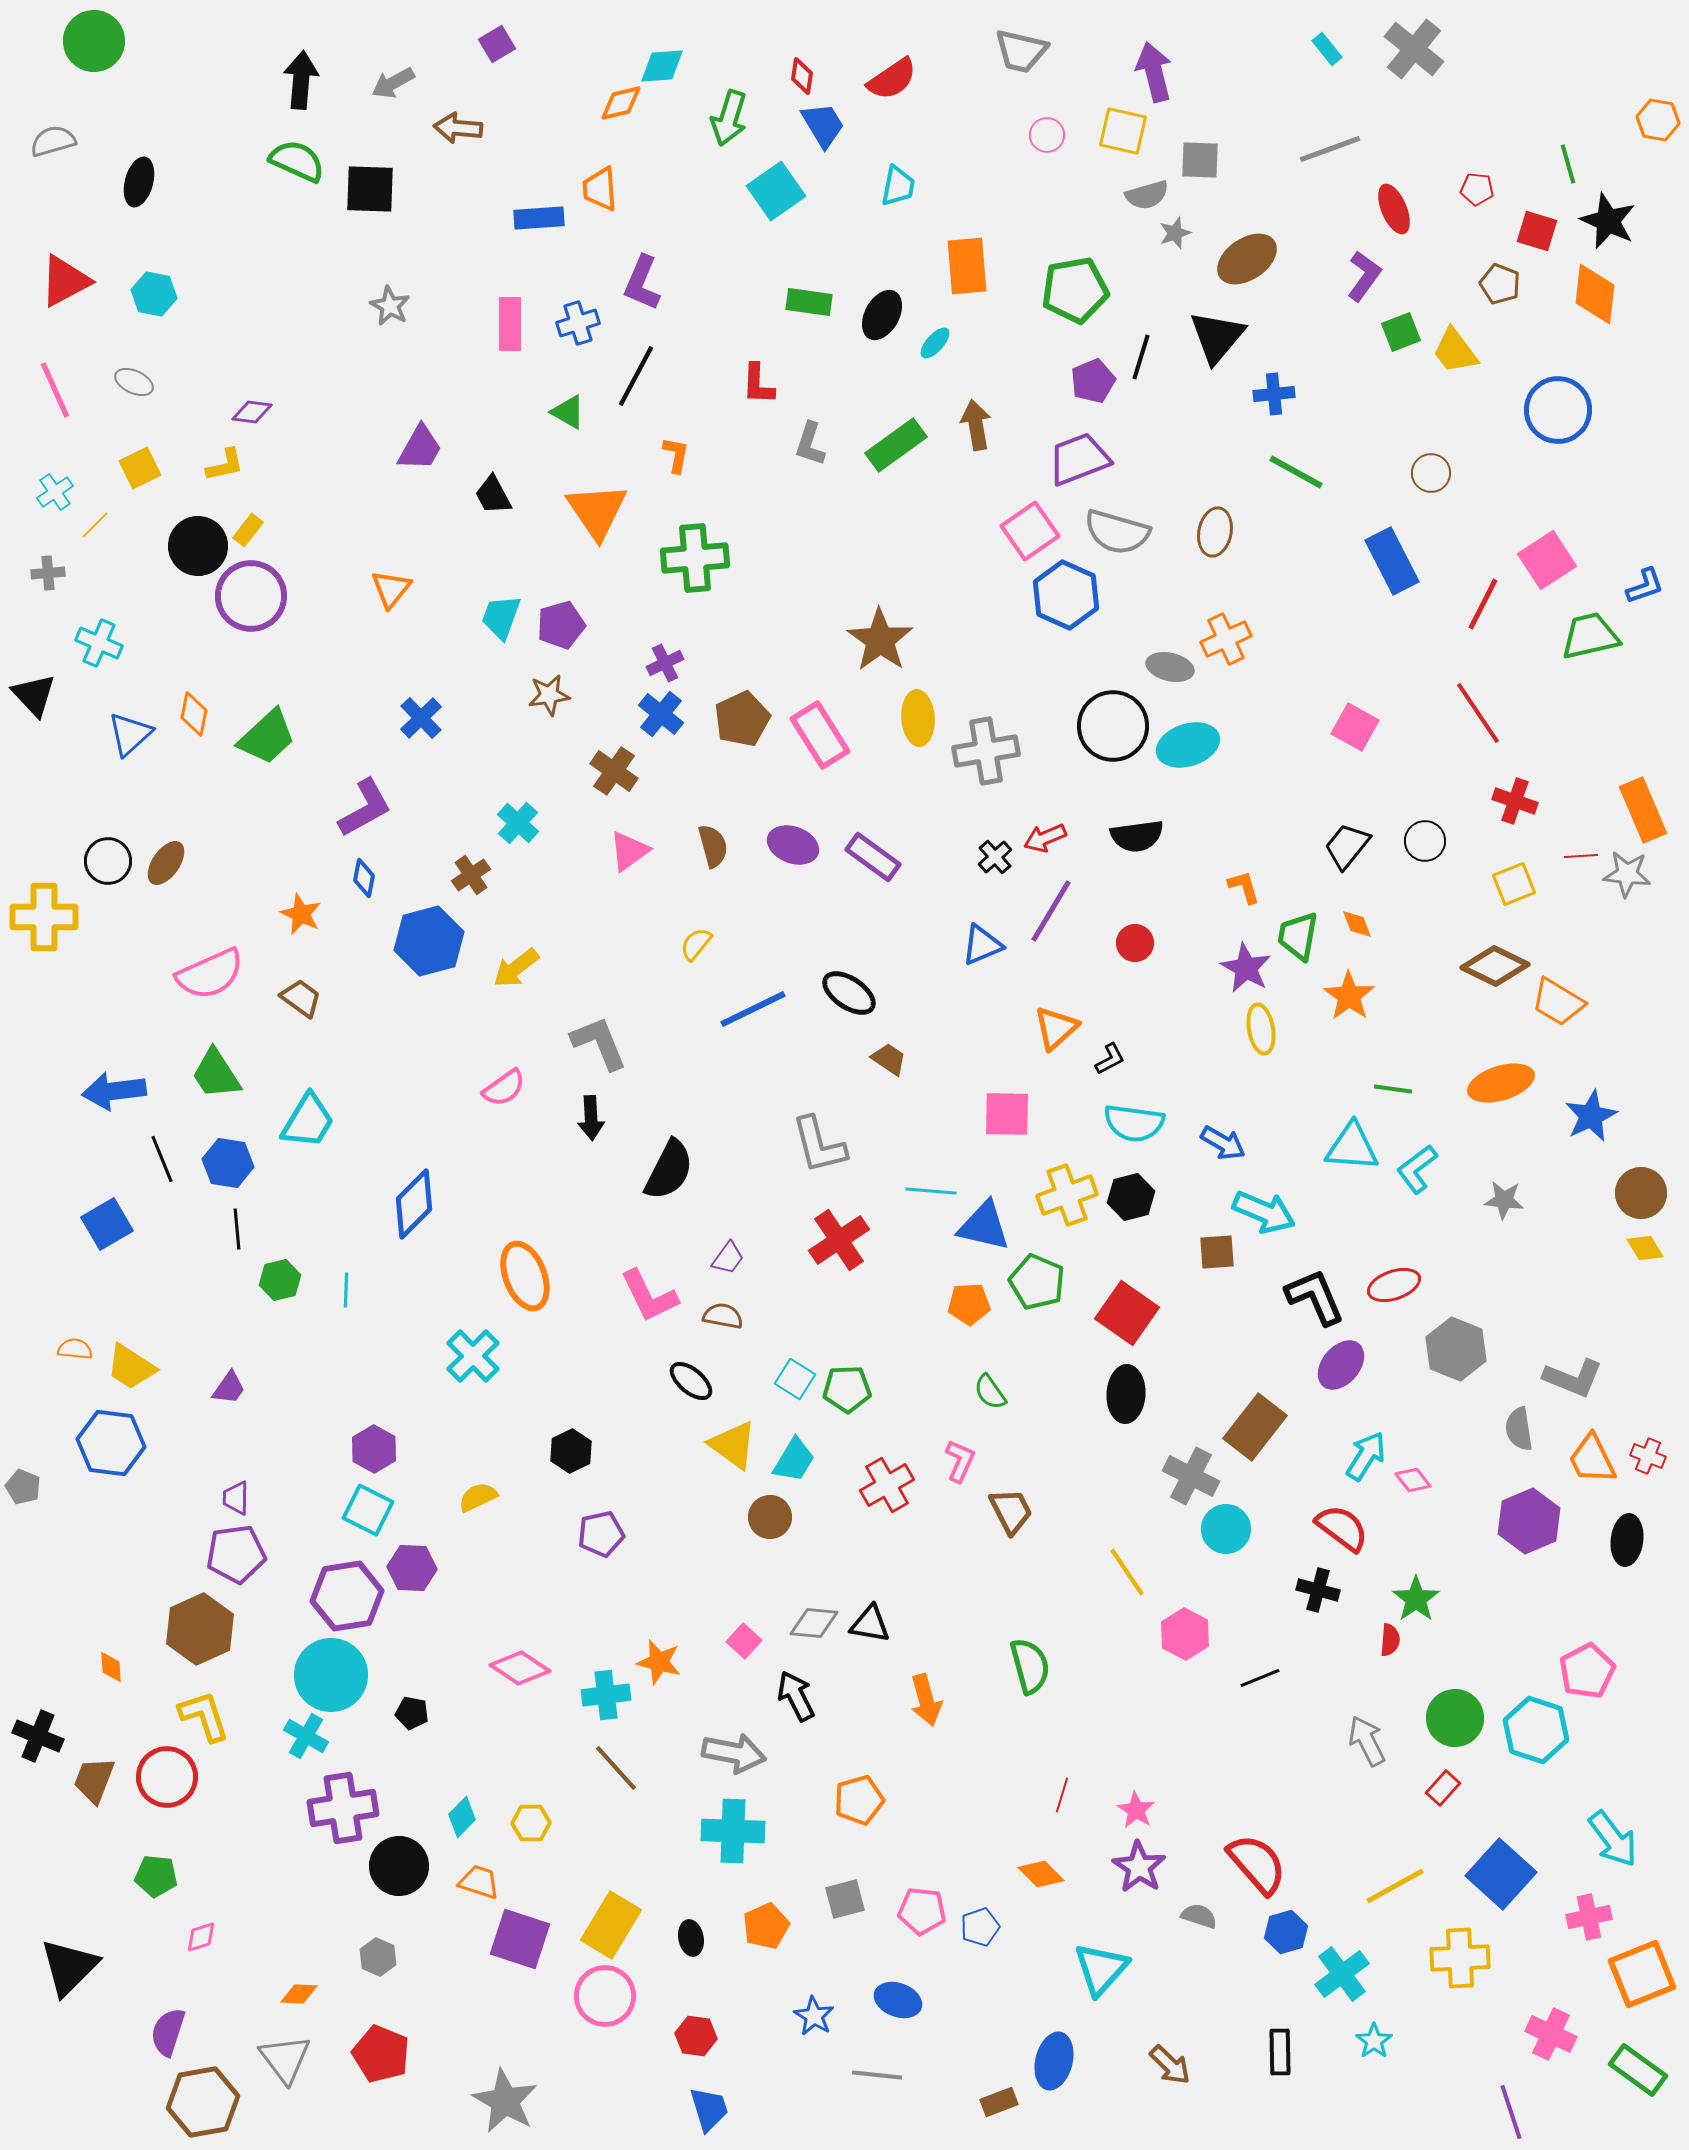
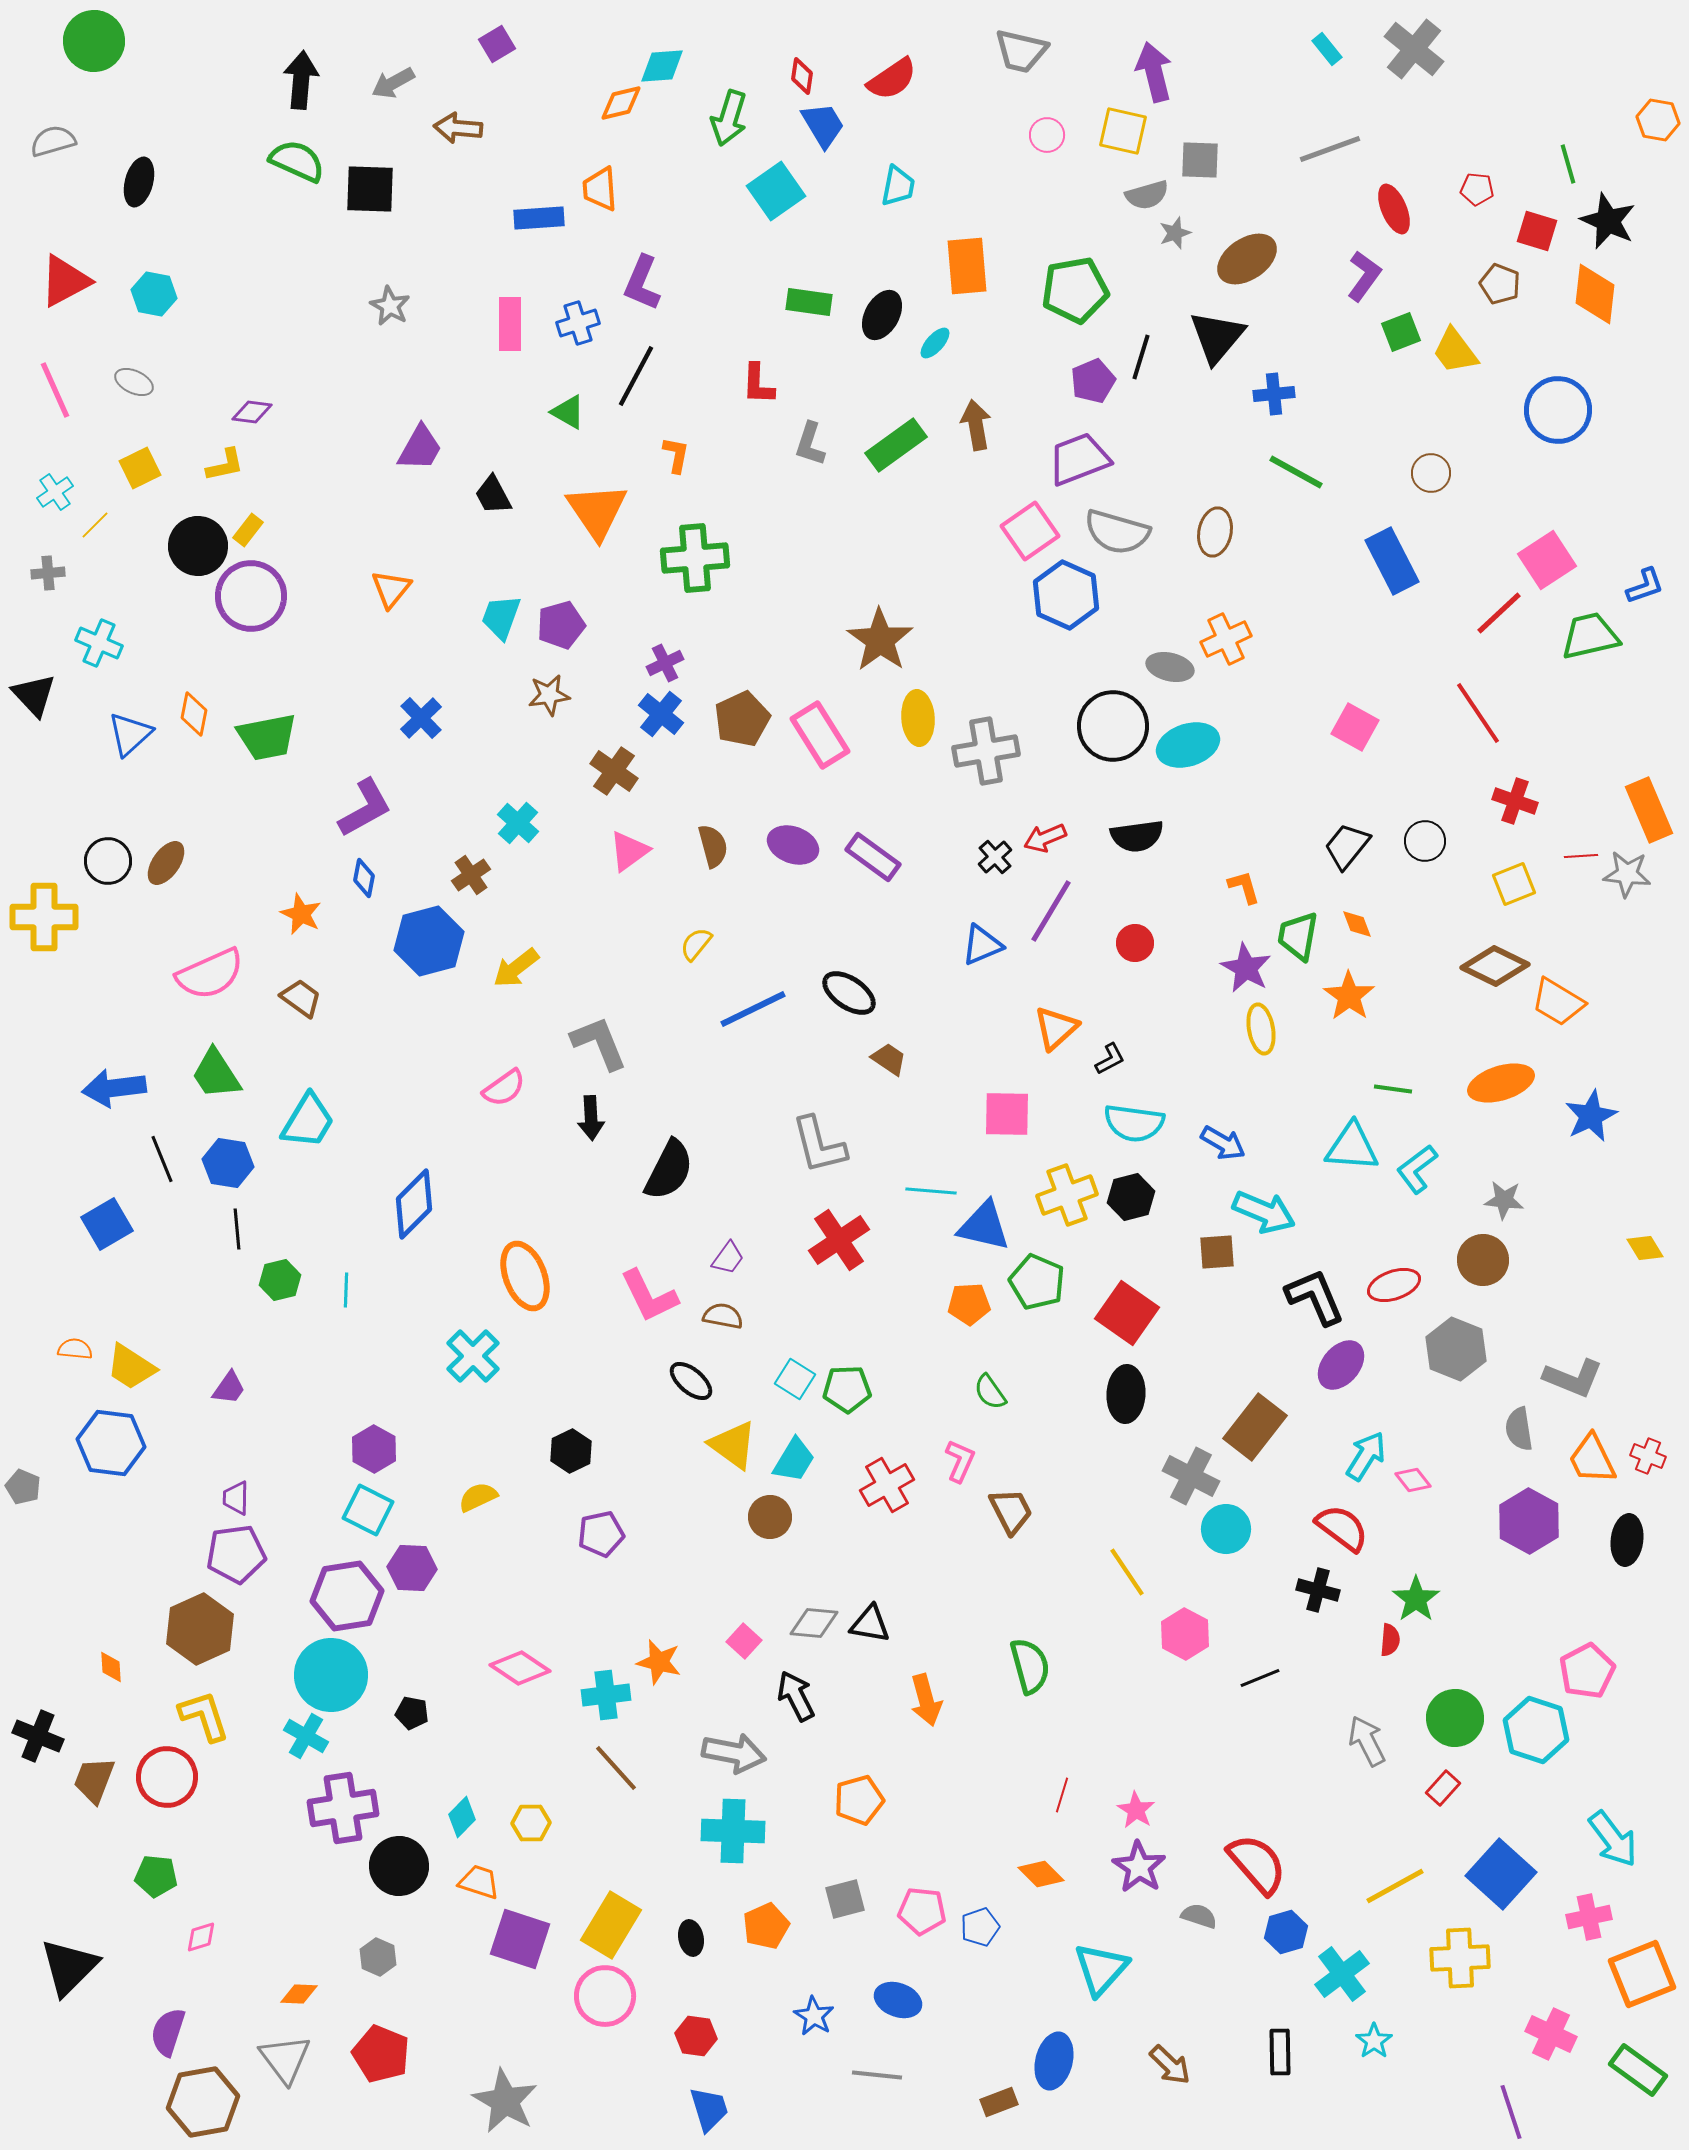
red line at (1483, 604): moved 16 px right, 9 px down; rotated 20 degrees clockwise
green trapezoid at (267, 737): rotated 32 degrees clockwise
orange rectangle at (1643, 810): moved 6 px right
blue arrow at (114, 1091): moved 3 px up
brown circle at (1641, 1193): moved 158 px left, 67 px down
purple hexagon at (1529, 1521): rotated 8 degrees counterclockwise
